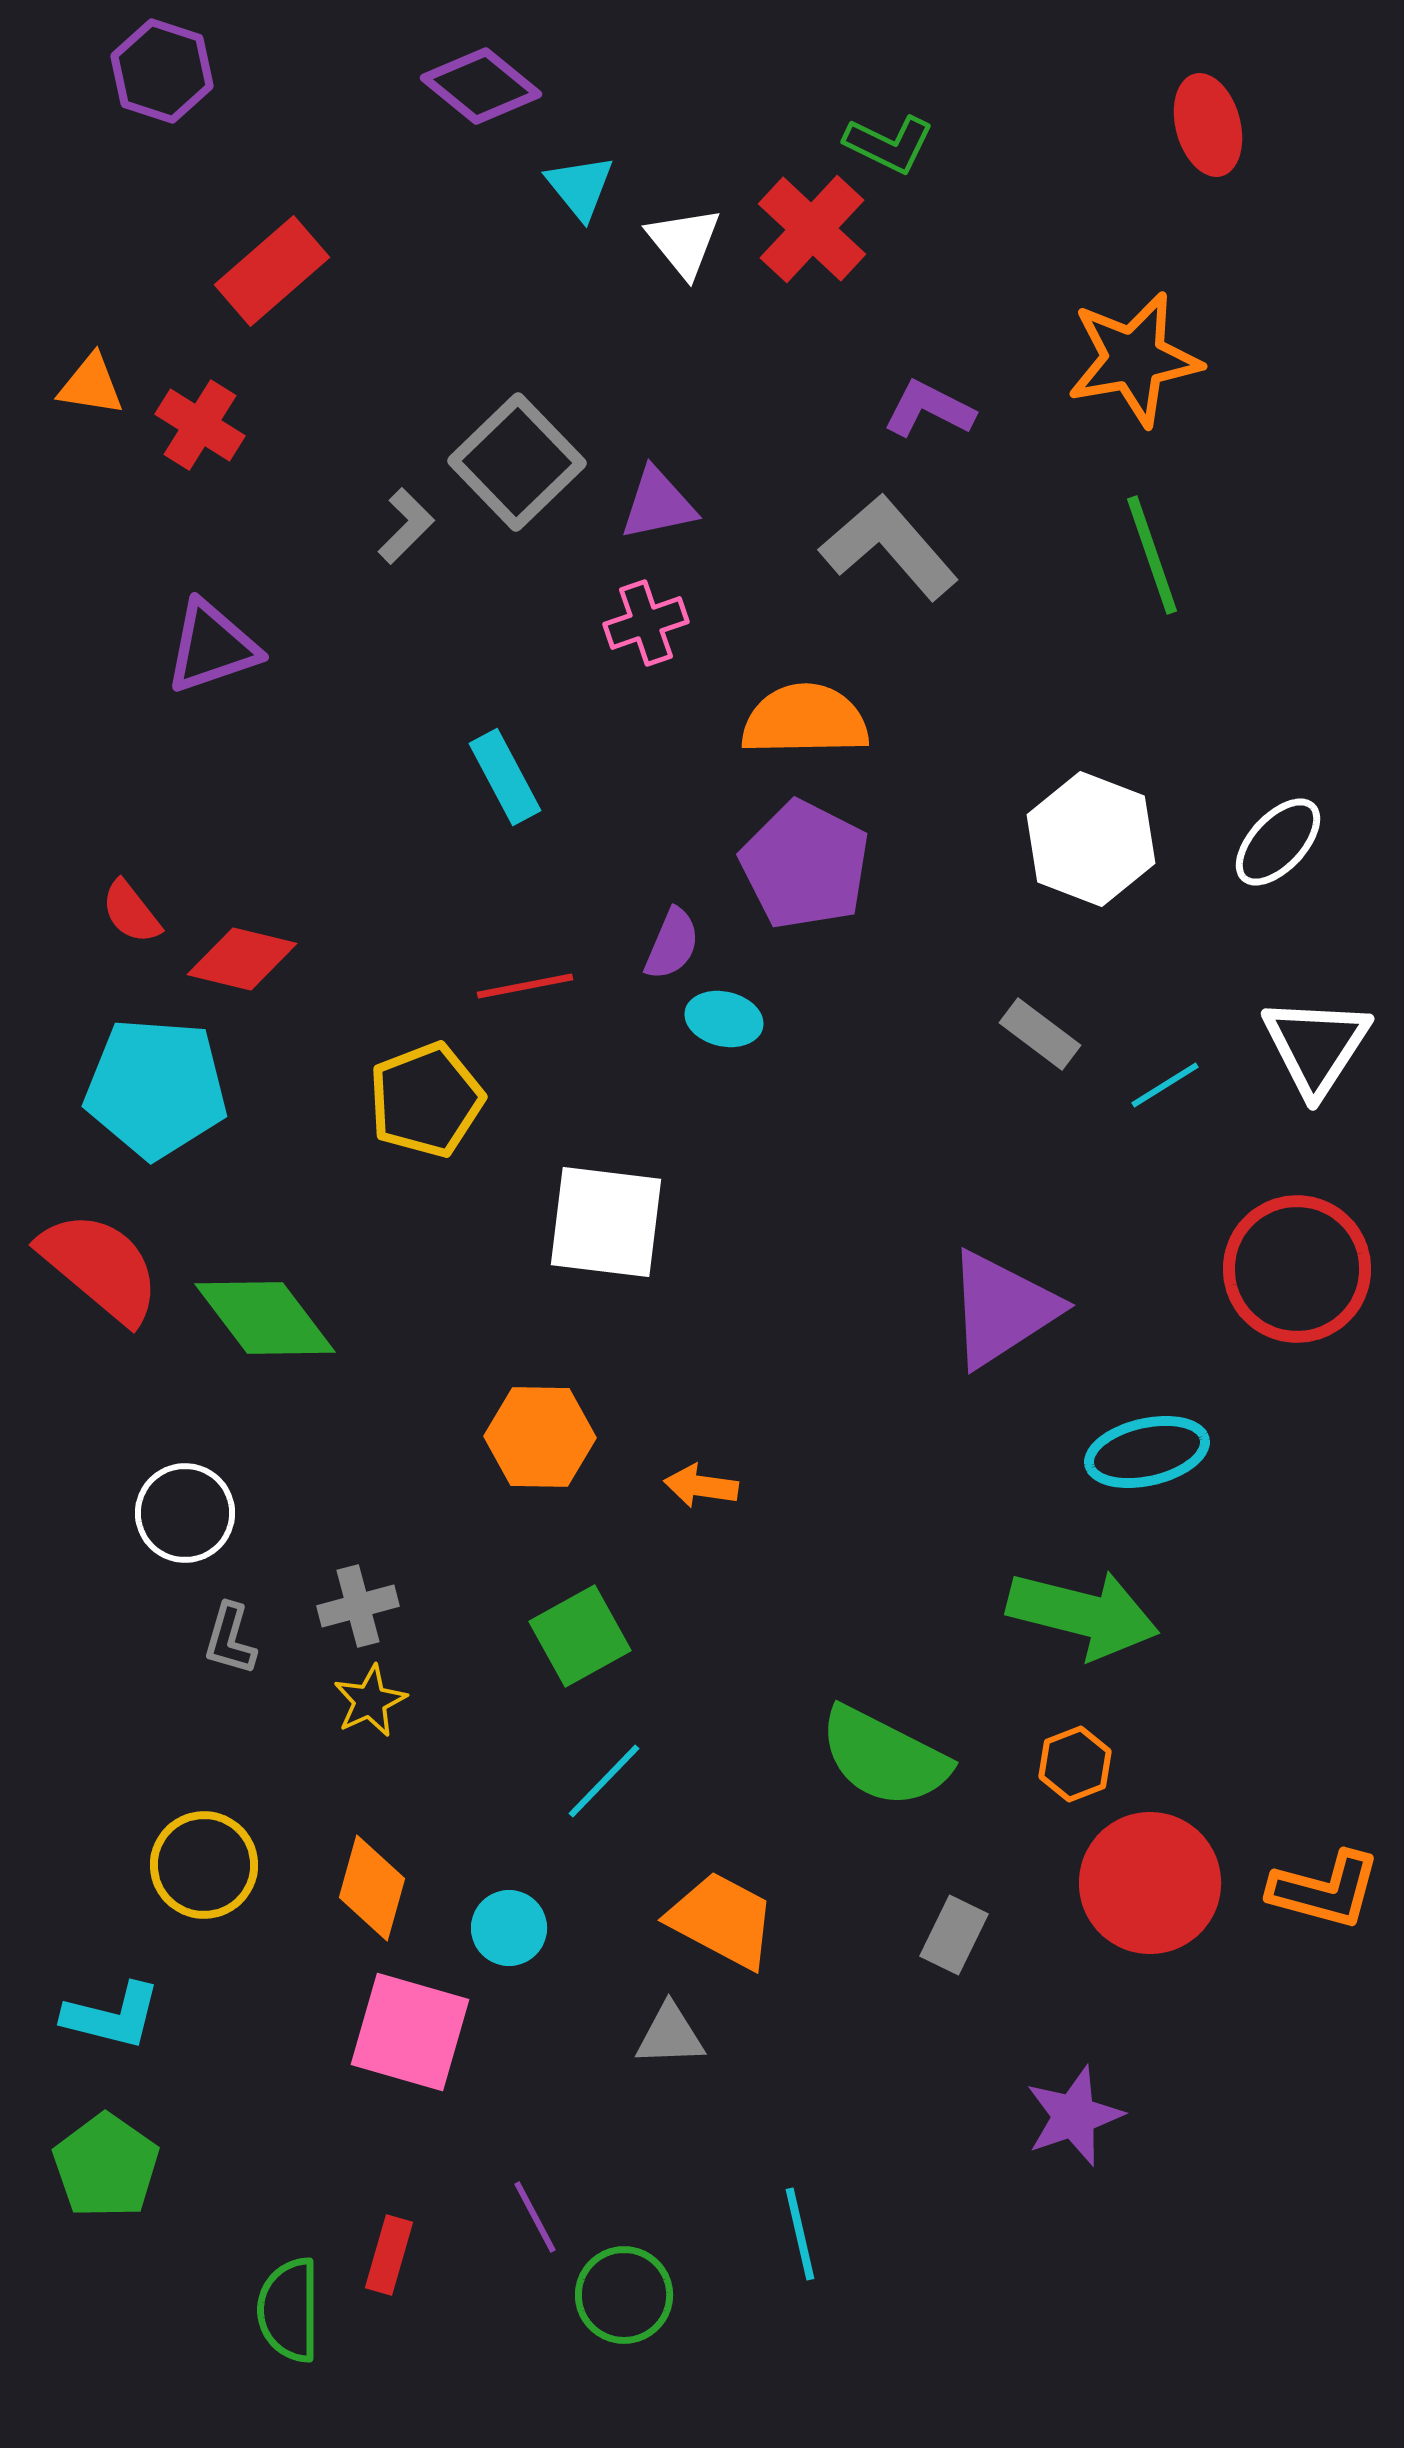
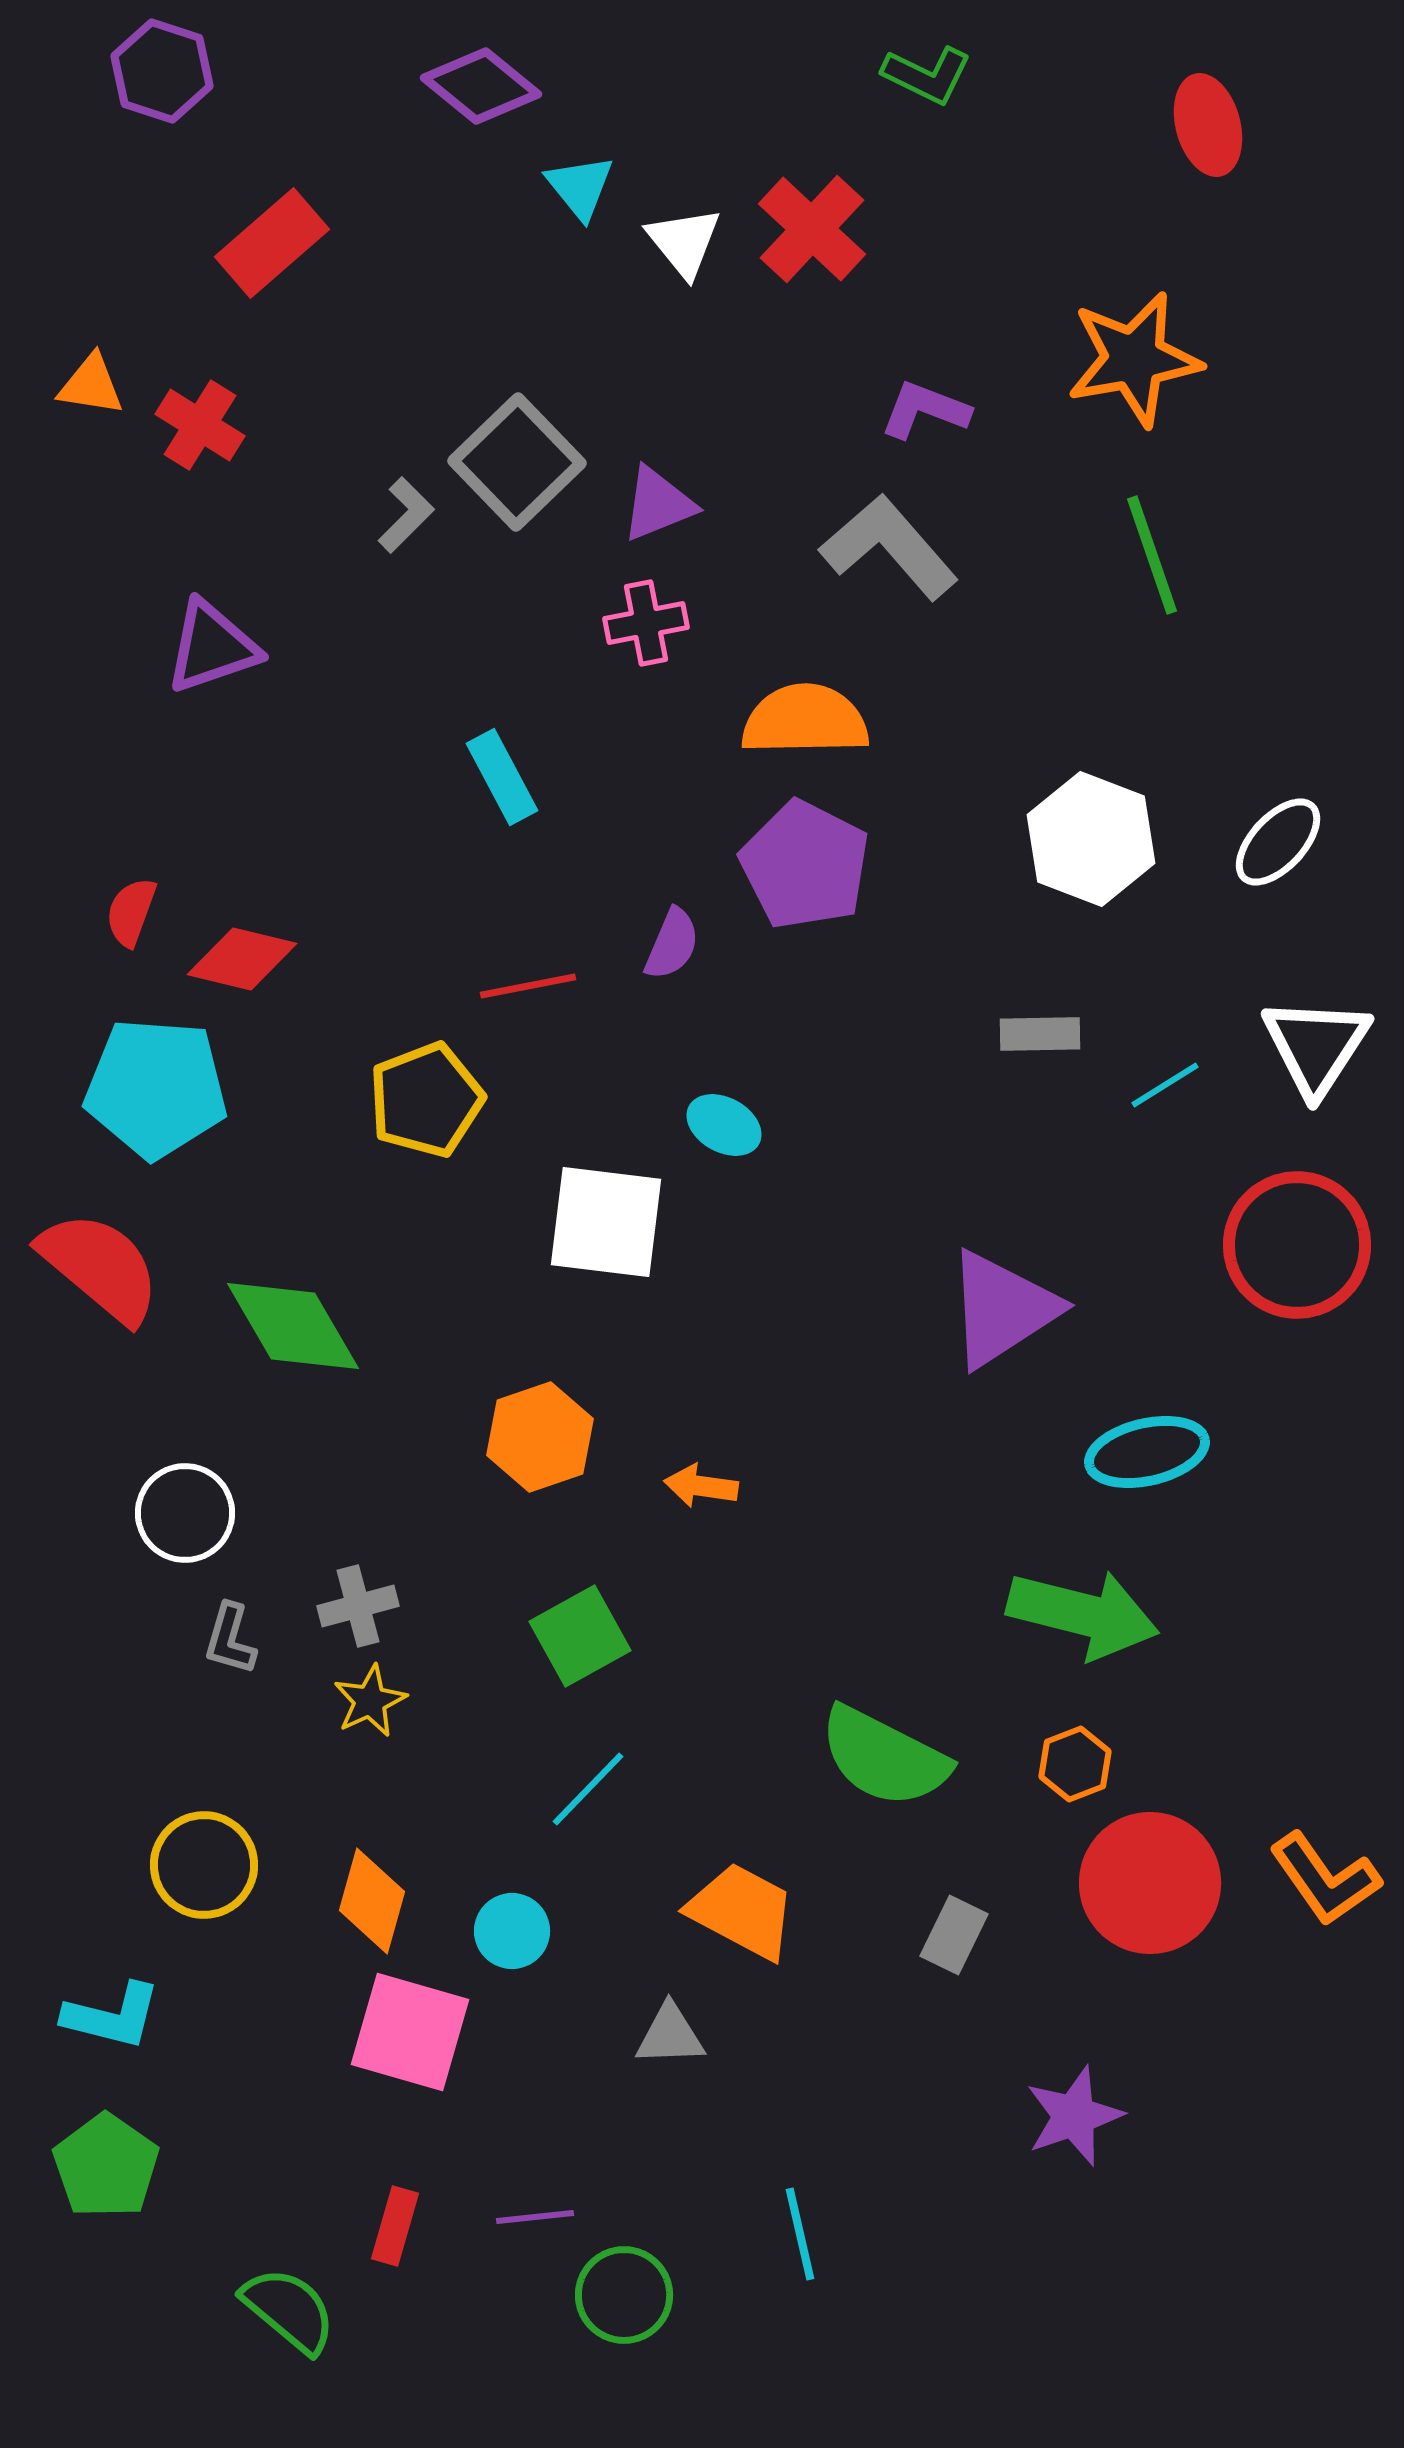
green L-shape at (889, 144): moved 38 px right, 69 px up
red rectangle at (272, 271): moved 28 px up
purple L-shape at (929, 409): moved 4 px left, 1 px down; rotated 6 degrees counterclockwise
purple triangle at (658, 504): rotated 10 degrees counterclockwise
gray L-shape at (406, 526): moved 11 px up
pink cross at (646, 623): rotated 8 degrees clockwise
cyan rectangle at (505, 777): moved 3 px left
red semicircle at (131, 912): rotated 58 degrees clockwise
red line at (525, 986): moved 3 px right
cyan ellipse at (724, 1019): moved 106 px down; rotated 16 degrees clockwise
gray rectangle at (1040, 1034): rotated 38 degrees counterclockwise
red circle at (1297, 1269): moved 24 px up
green diamond at (265, 1318): moved 28 px right, 8 px down; rotated 7 degrees clockwise
orange hexagon at (540, 1437): rotated 20 degrees counterclockwise
cyan line at (604, 1781): moved 16 px left, 8 px down
orange diamond at (372, 1888): moved 13 px down
orange L-shape at (1325, 1890): moved 11 px up; rotated 40 degrees clockwise
orange trapezoid at (722, 1920): moved 20 px right, 9 px up
cyan circle at (509, 1928): moved 3 px right, 3 px down
purple line at (535, 2217): rotated 68 degrees counterclockwise
red rectangle at (389, 2255): moved 6 px right, 29 px up
green semicircle at (289, 2310): rotated 130 degrees clockwise
